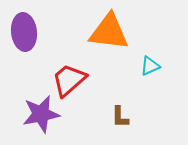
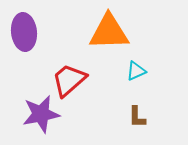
orange triangle: rotated 9 degrees counterclockwise
cyan triangle: moved 14 px left, 5 px down
brown L-shape: moved 17 px right
